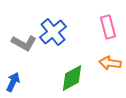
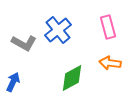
blue cross: moved 5 px right, 2 px up
